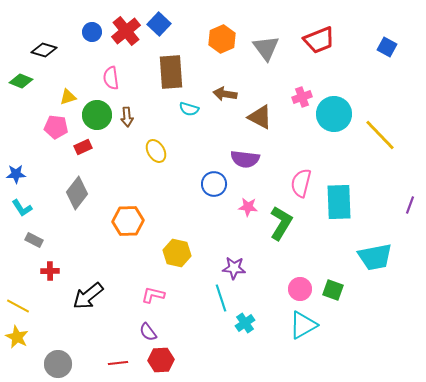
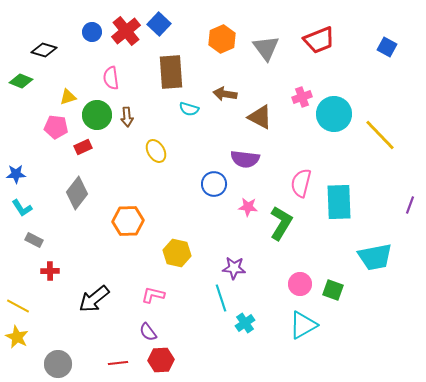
pink circle at (300, 289): moved 5 px up
black arrow at (88, 296): moved 6 px right, 3 px down
